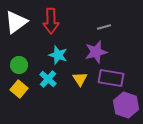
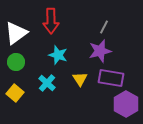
white triangle: moved 11 px down
gray line: rotated 48 degrees counterclockwise
purple star: moved 4 px right, 1 px up
green circle: moved 3 px left, 3 px up
cyan cross: moved 1 px left, 4 px down
yellow square: moved 4 px left, 4 px down
purple hexagon: moved 1 px up; rotated 10 degrees clockwise
